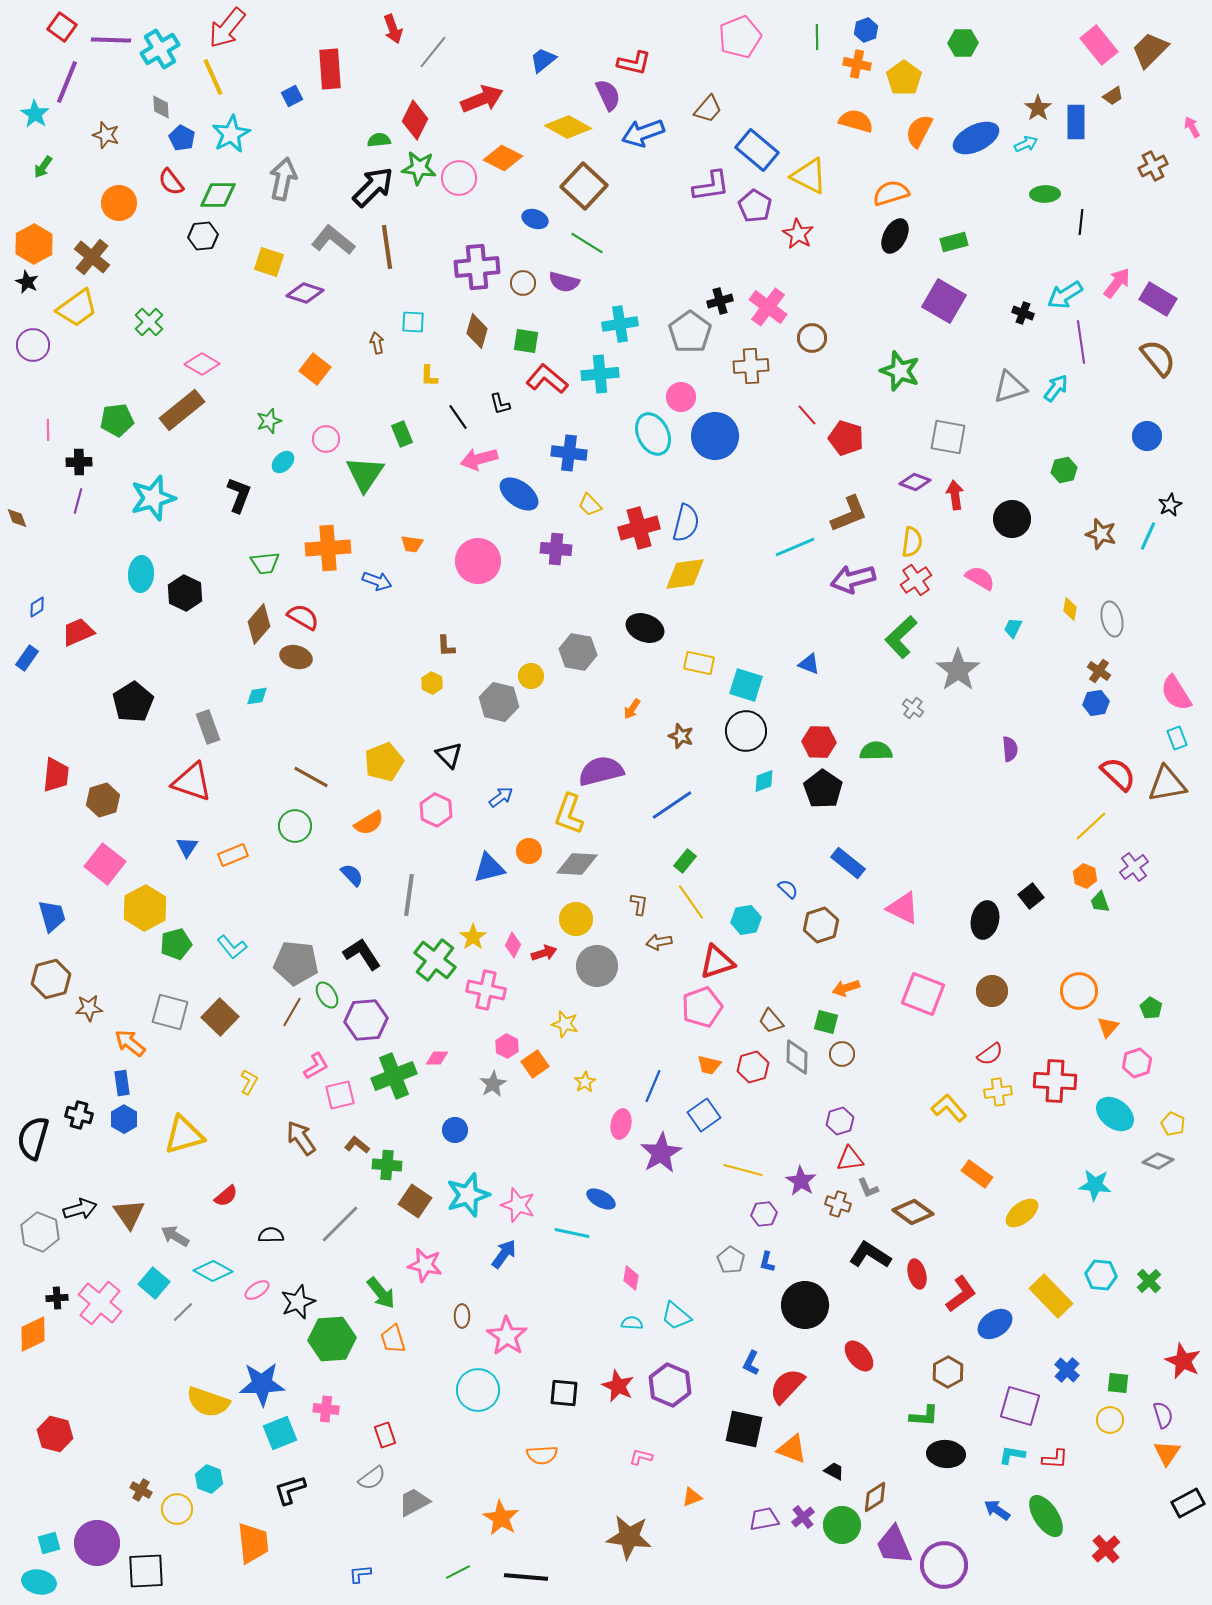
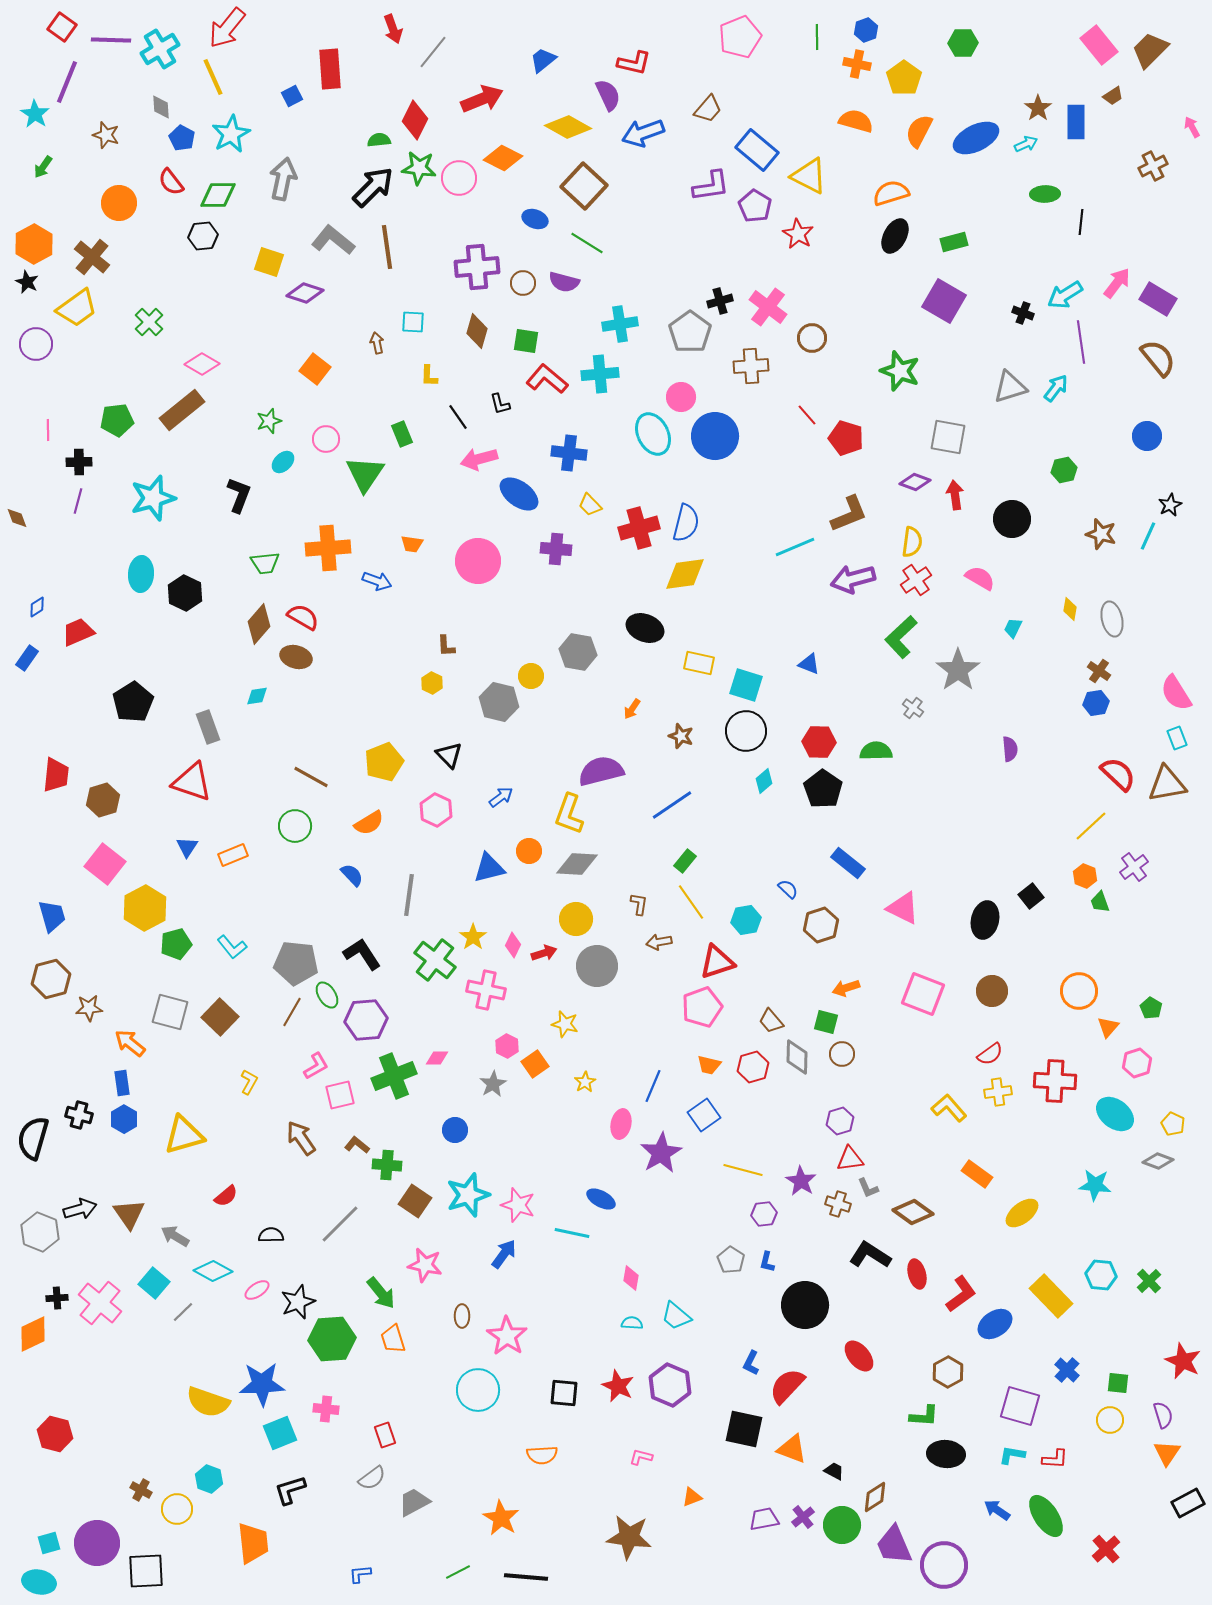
purple circle at (33, 345): moved 3 px right, 1 px up
cyan diamond at (764, 781): rotated 20 degrees counterclockwise
